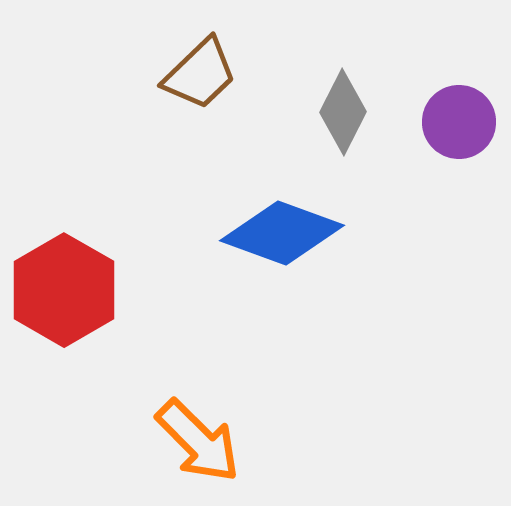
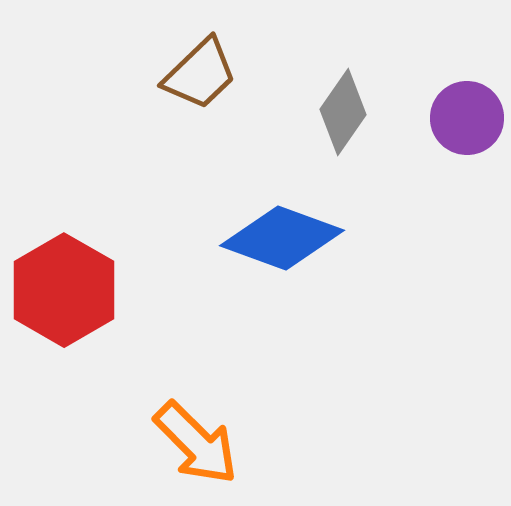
gray diamond: rotated 8 degrees clockwise
purple circle: moved 8 px right, 4 px up
blue diamond: moved 5 px down
orange arrow: moved 2 px left, 2 px down
